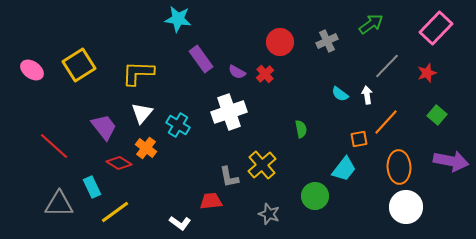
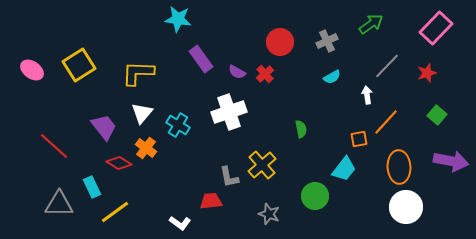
cyan semicircle: moved 8 px left, 17 px up; rotated 66 degrees counterclockwise
